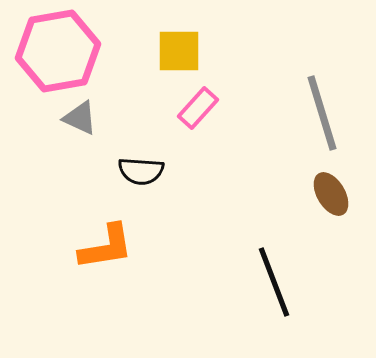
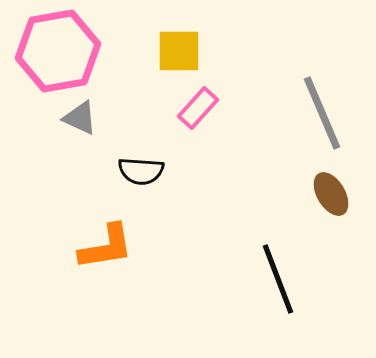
gray line: rotated 6 degrees counterclockwise
black line: moved 4 px right, 3 px up
